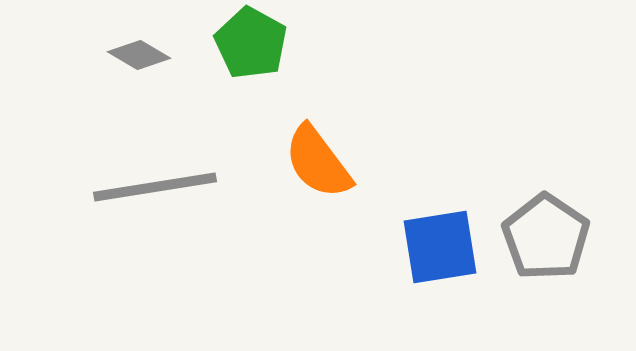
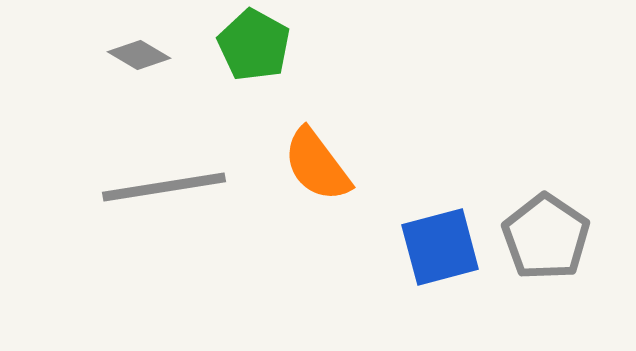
green pentagon: moved 3 px right, 2 px down
orange semicircle: moved 1 px left, 3 px down
gray line: moved 9 px right
blue square: rotated 6 degrees counterclockwise
